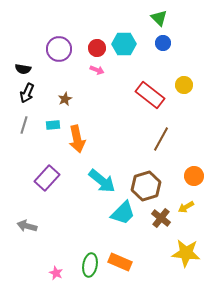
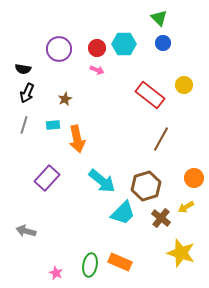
orange circle: moved 2 px down
gray arrow: moved 1 px left, 5 px down
yellow star: moved 5 px left; rotated 12 degrees clockwise
